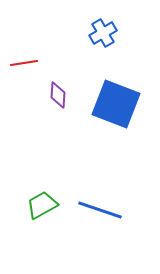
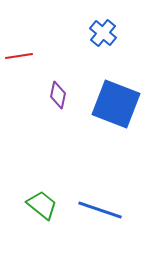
blue cross: rotated 20 degrees counterclockwise
red line: moved 5 px left, 7 px up
purple diamond: rotated 8 degrees clockwise
green trapezoid: rotated 68 degrees clockwise
